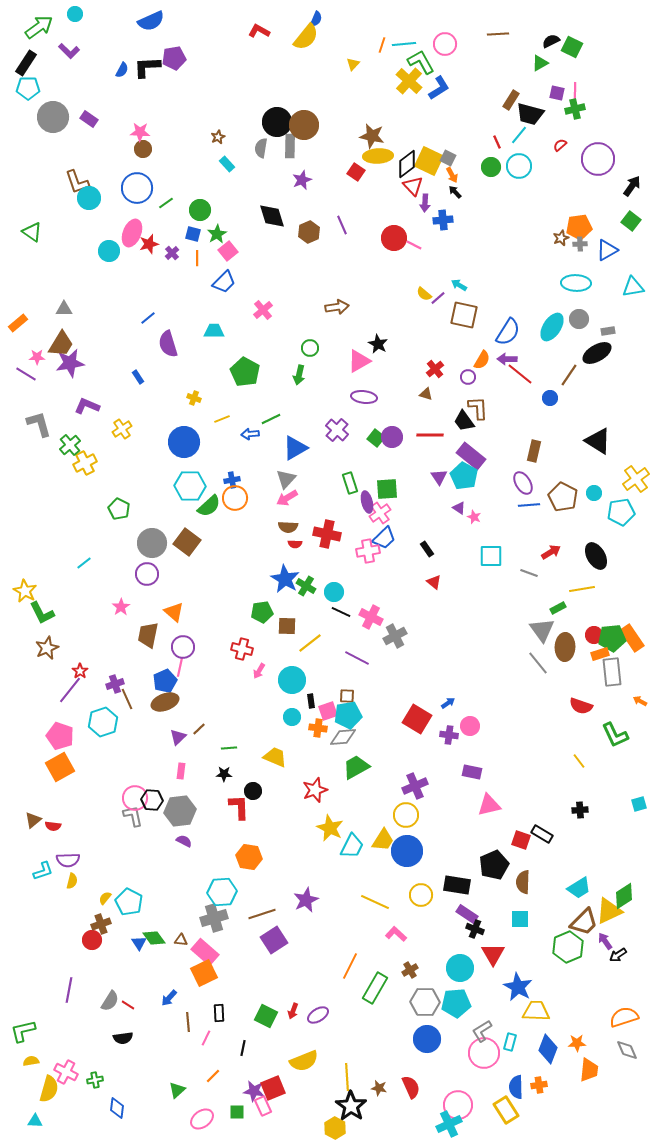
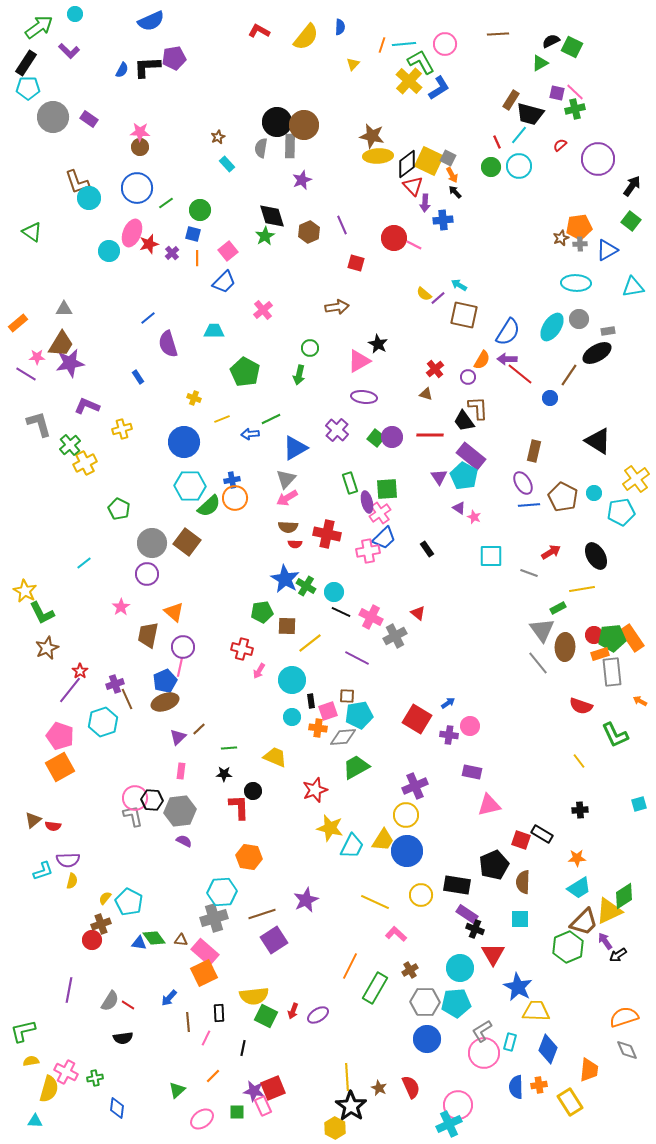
blue semicircle at (316, 19): moved 24 px right, 8 px down; rotated 21 degrees counterclockwise
pink line at (575, 92): rotated 48 degrees counterclockwise
brown circle at (143, 149): moved 3 px left, 2 px up
red square at (356, 172): moved 91 px down; rotated 18 degrees counterclockwise
green star at (217, 234): moved 48 px right, 2 px down
yellow cross at (122, 429): rotated 18 degrees clockwise
red triangle at (434, 582): moved 16 px left, 31 px down
cyan pentagon at (348, 715): moved 11 px right
yellow star at (330, 828): rotated 12 degrees counterclockwise
blue triangle at (139, 943): rotated 49 degrees counterclockwise
orange star at (577, 1043): moved 185 px up
yellow semicircle at (304, 1061): moved 50 px left, 65 px up; rotated 16 degrees clockwise
green cross at (95, 1080): moved 2 px up
brown star at (379, 1088): rotated 14 degrees clockwise
yellow rectangle at (506, 1110): moved 64 px right, 8 px up
